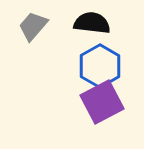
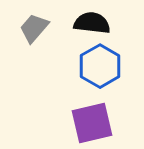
gray trapezoid: moved 1 px right, 2 px down
purple square: moved 10 px left, 21 px down; rotated 15 degrees clockwise
